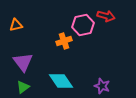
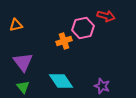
pink hexagon: moved 3 px down
green triangle: rotated 32 degrees counterclockwise
